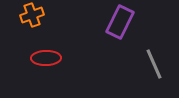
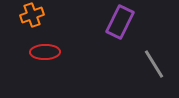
red ellipse: moved 1 px left, 6 px up
gray line: rotated 8 degrees counterclockwise
